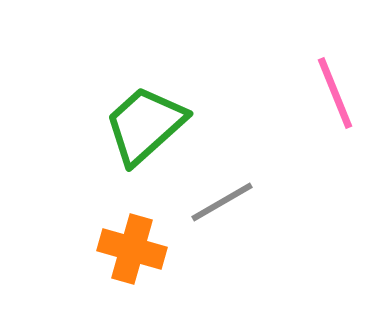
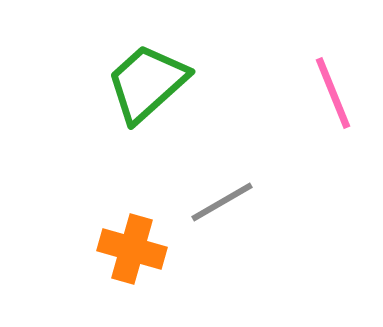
pink line: moved 2 px left
green trapezoid: moved 2 px right, 42 px up
